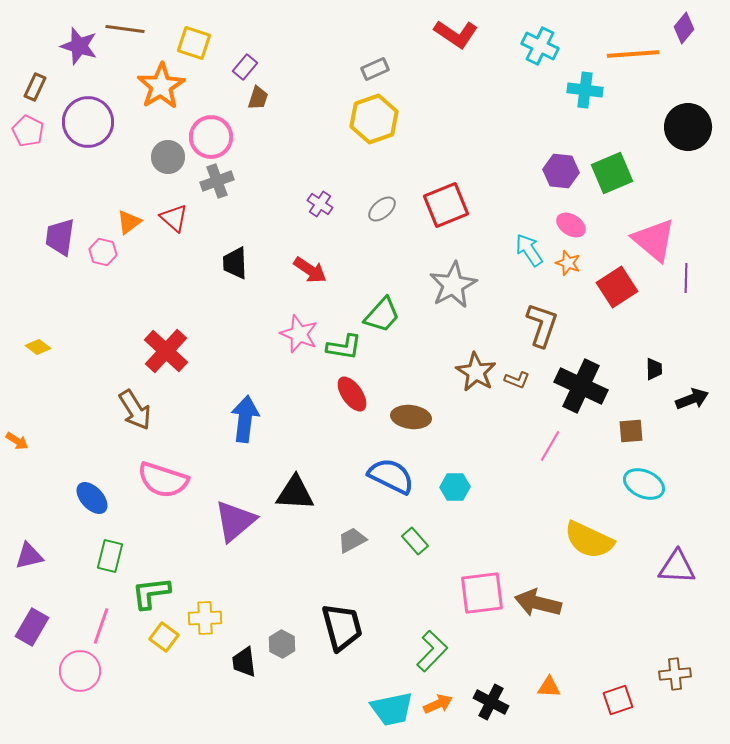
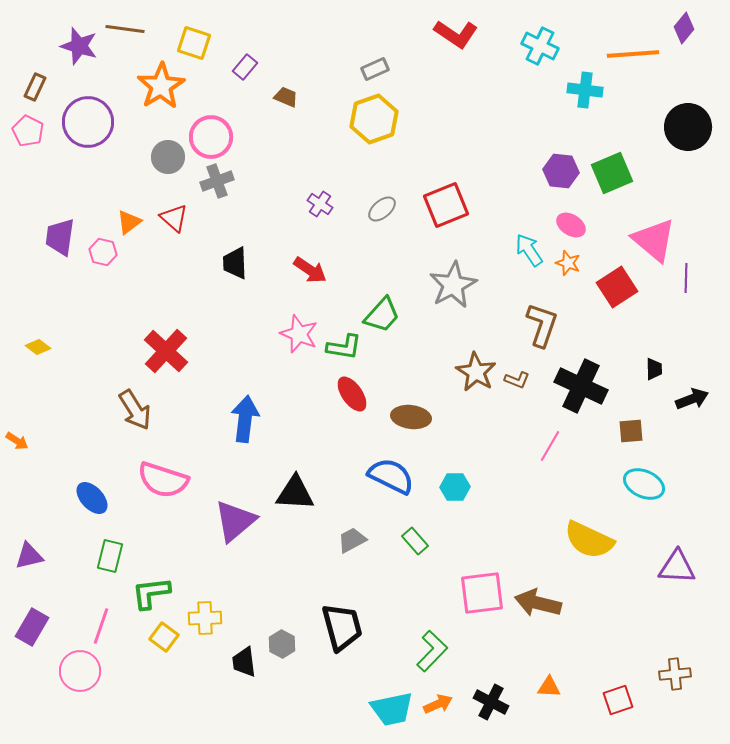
brown trapezoid at (258, 98): moved 28 px right, 1 px up; rotated 85 degrees counterclockwise
